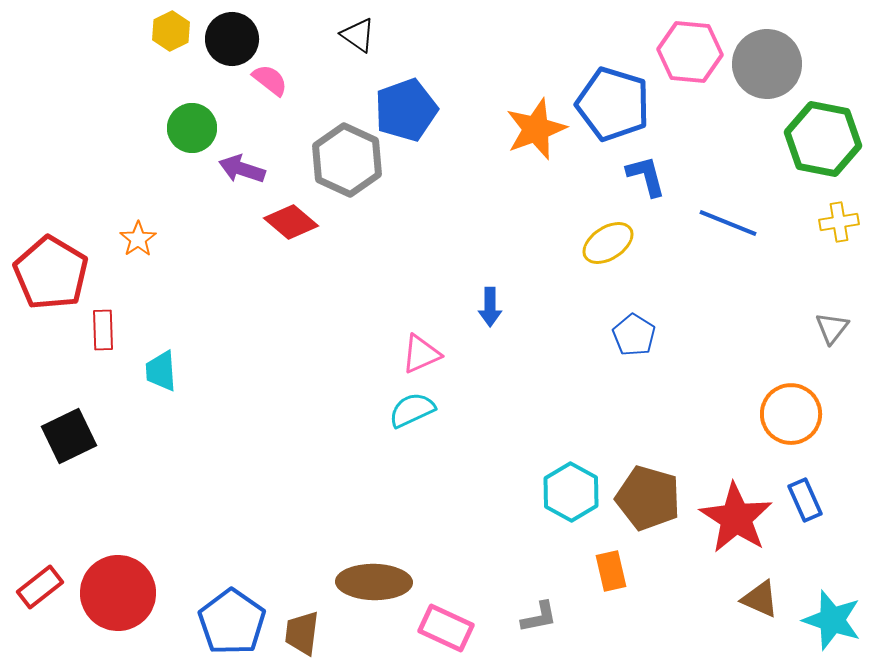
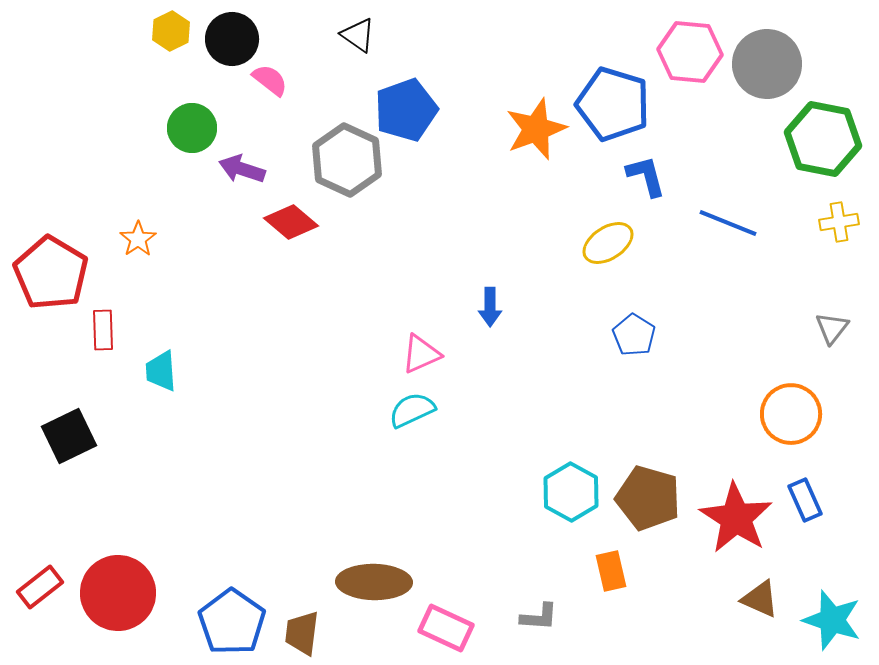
gray L-shape at (539, 617): rotated 15 degrees clockwise
